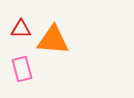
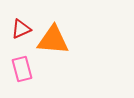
red triangle: rotated 25 degrees counterclockwise
